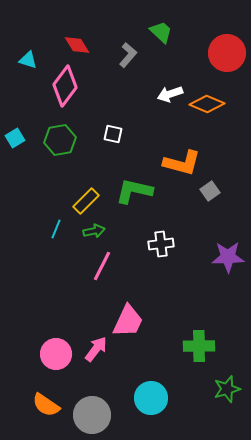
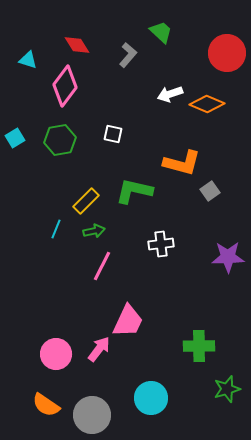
pink arrow: moved 3 px right
